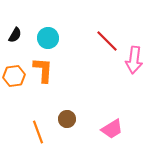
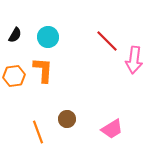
cyan circle: moved 1 px up
